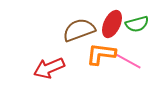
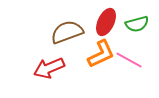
red ellipse: moved 6 px left, 2 px up
brown semicircle: moved 12 px left, 2 px down
orange L-shape: rotated 148 degrees clockwise
pink line: moved 1 px right, 1 px up
